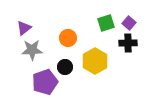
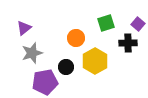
purple square: moved 9 px right, 1 px down
orange circle: moved 8 px right
gray star: moved 3 px down; rotated 15 degrees counterclockwise
black circle: moved 1 px right
purple pentagon: rotated 10 degrees clockwise
